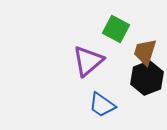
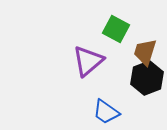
blue trapezoid: moved 4 px right, 7 px down
